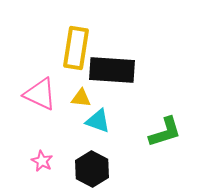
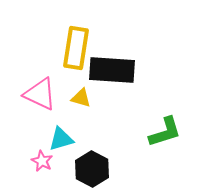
yellow triangle: rotated 10 degrees clockwise
cyan triangle: moved 37 px left, 18 px down; rotated 36 degrees counterclockwise
